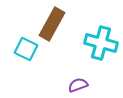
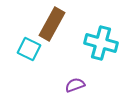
cyan square: moved 3 px right
purple semicircle: moved 3 px left
